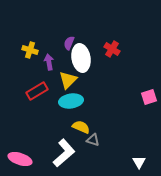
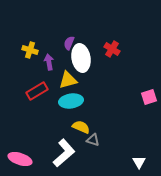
yellow triangle: rotated 30 degrees clockwise
